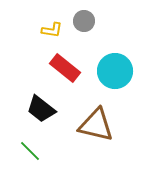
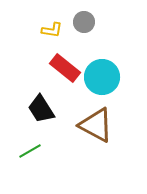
gray circle: moved 1 px down
cyan circle: moved 13 px left, 6 px down
black trapezoid: rotated 20 degrees clockwise
brown triangle: rotated 15 degrees clockwise
green line: rotated 75 degrees counterclockwise
